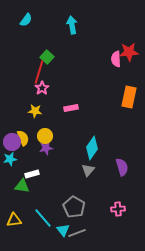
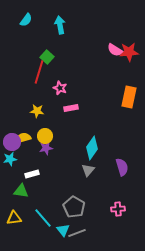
cyan arrow: moved 12 px left
pink semicircle: moved 1 px left, 9 px up; rotated 56 degrees counterclockwise
pink star: moved 18 px right; rotated 16 degrees counterclockwise
yellow star: moved 2 px right
yellow semicircle: rotated 84 degrees counterclockwise
green triangle: moved 1 px left, 5 px down
yellow triangle: moved 2 px up
